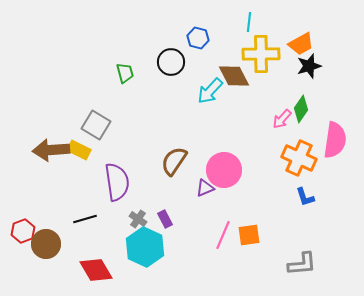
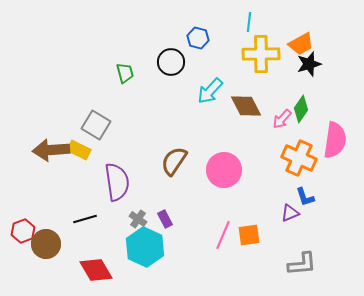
black star: moved 2 px up
brown diamond: moved 12 px right, 30 px down
purple triangle: moved 85 px right, 25 px down
